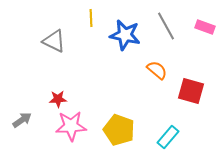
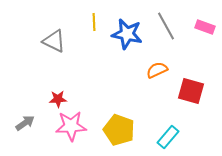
yellow line: moved 3 px right, 4 px down
blue star: moved 2 px right, 1 px up
orange semicircle: rotated 65 degrees counterclockwise
gray arrow: moved 3 px right, 3 px down
